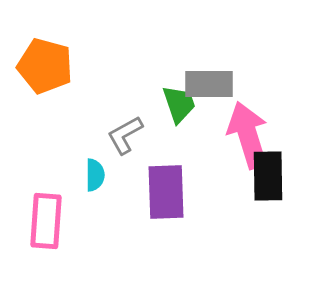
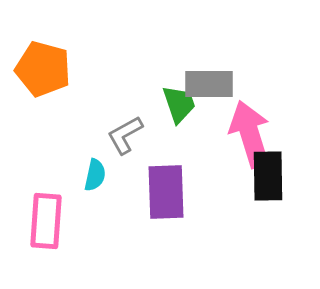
orange pentagon: moved 2 px left, 3 px down
pink arrow: moved 2 px right, 1 px up
cyan semicircle: rotated 12 degrees clockwise
